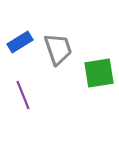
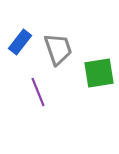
blue rectangle: rotated 20 degrees counterclockwise
purple line: moved 15 px right, 3 px up
